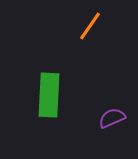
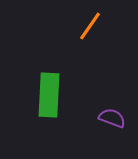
purple semicircle: rotated 44 degrees clockwise
